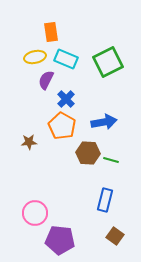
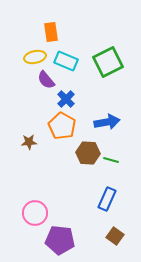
cyan rectangle: moved 2 px down
purple semicircle: rotated 66 degrees counterclockwise
blue arrow: moved 3 px right
blue rectangle: moved 2 px right, 1 px up; rotated 10 degrees clockwise
